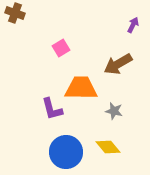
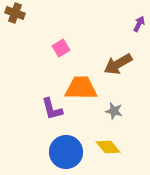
purple arrow: moved 6 px right, 1 px up
